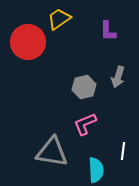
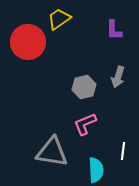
purple L-shape: moved 6 px right, 1 px up
